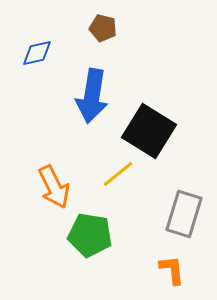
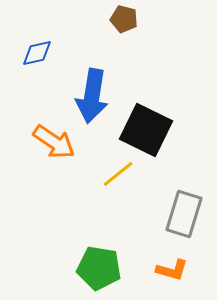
brown pentagon: moved 21 px right, 9 px up
black square: moved 3 px left, 1 px up; rotated 6 degrees counterclockwise
orange arrow: moved 45 px up; rotated 30 degrees counterclockwise
green pentagon: moved 9 px right, 33 px down
orange L-shape: rotated 112 degrees clockwise
